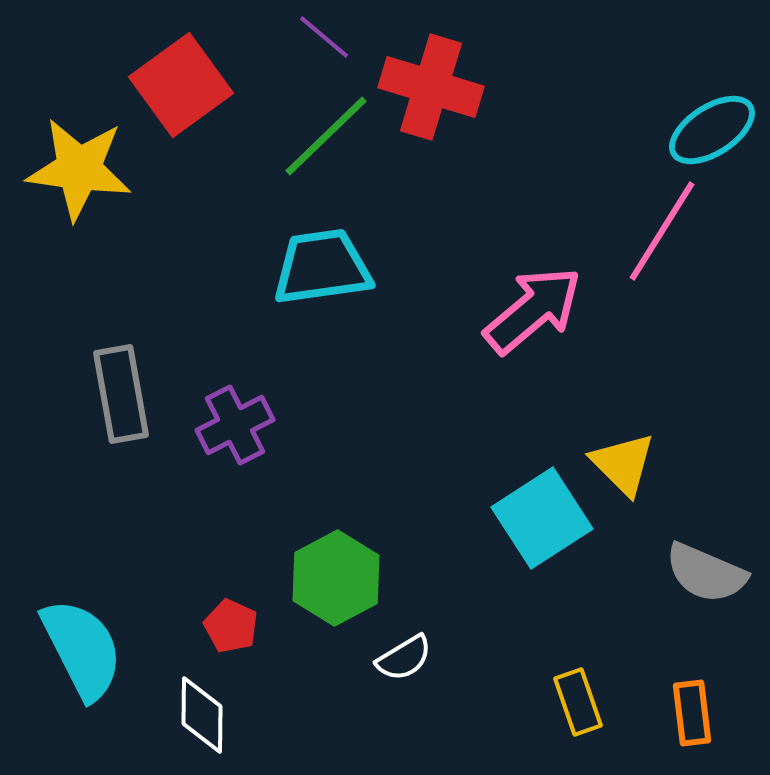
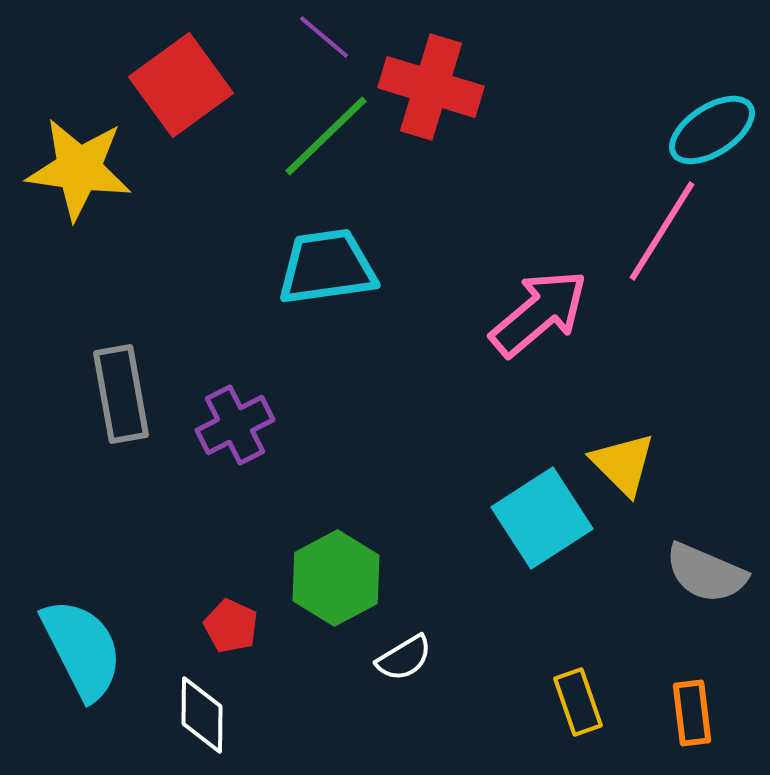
cyan trapezoid: moved 5 px right
pink arrow: moved 6 px right, 3 px down
